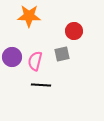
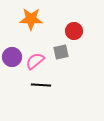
orange star: moved 2 px right, 3 px down
gray square: moved 1 px left, 2 px up
pink semicircle: rotated 36 degrees clockwise
